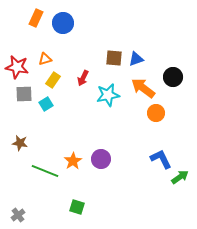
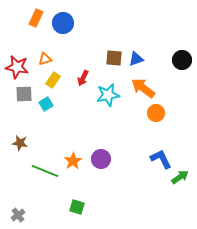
black circle: moved 9 px right, 17 px up
